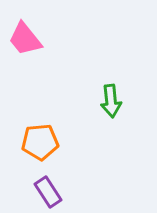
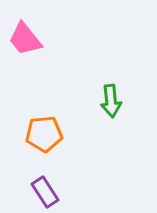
orange pentagon: moved 4 px right, 8 px up
purple rectangle: moved 3 px left
